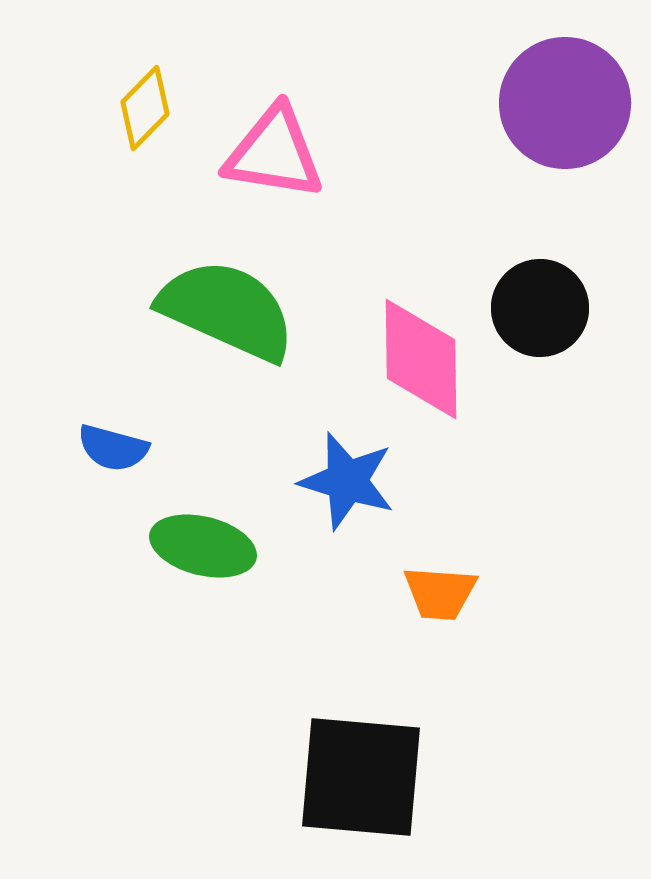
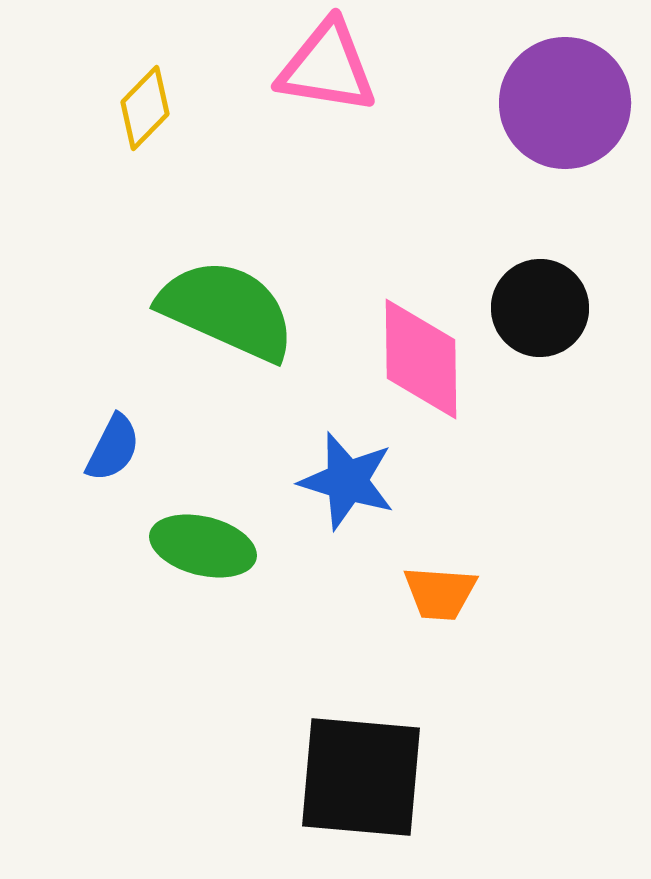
pink triangle: moved 53 px right, 86 px up
blue semicircle: rotated 78 degrees counterclockwise
